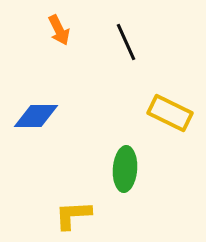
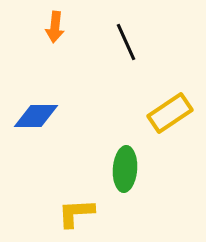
orange arrow: moved 4 px left, 3 px up; rotated 32 degrees clockwise
yellow rectangle: rotated 60 degrees counterclockwise
yellow L-shape: moved 3 px right, 2 px up
